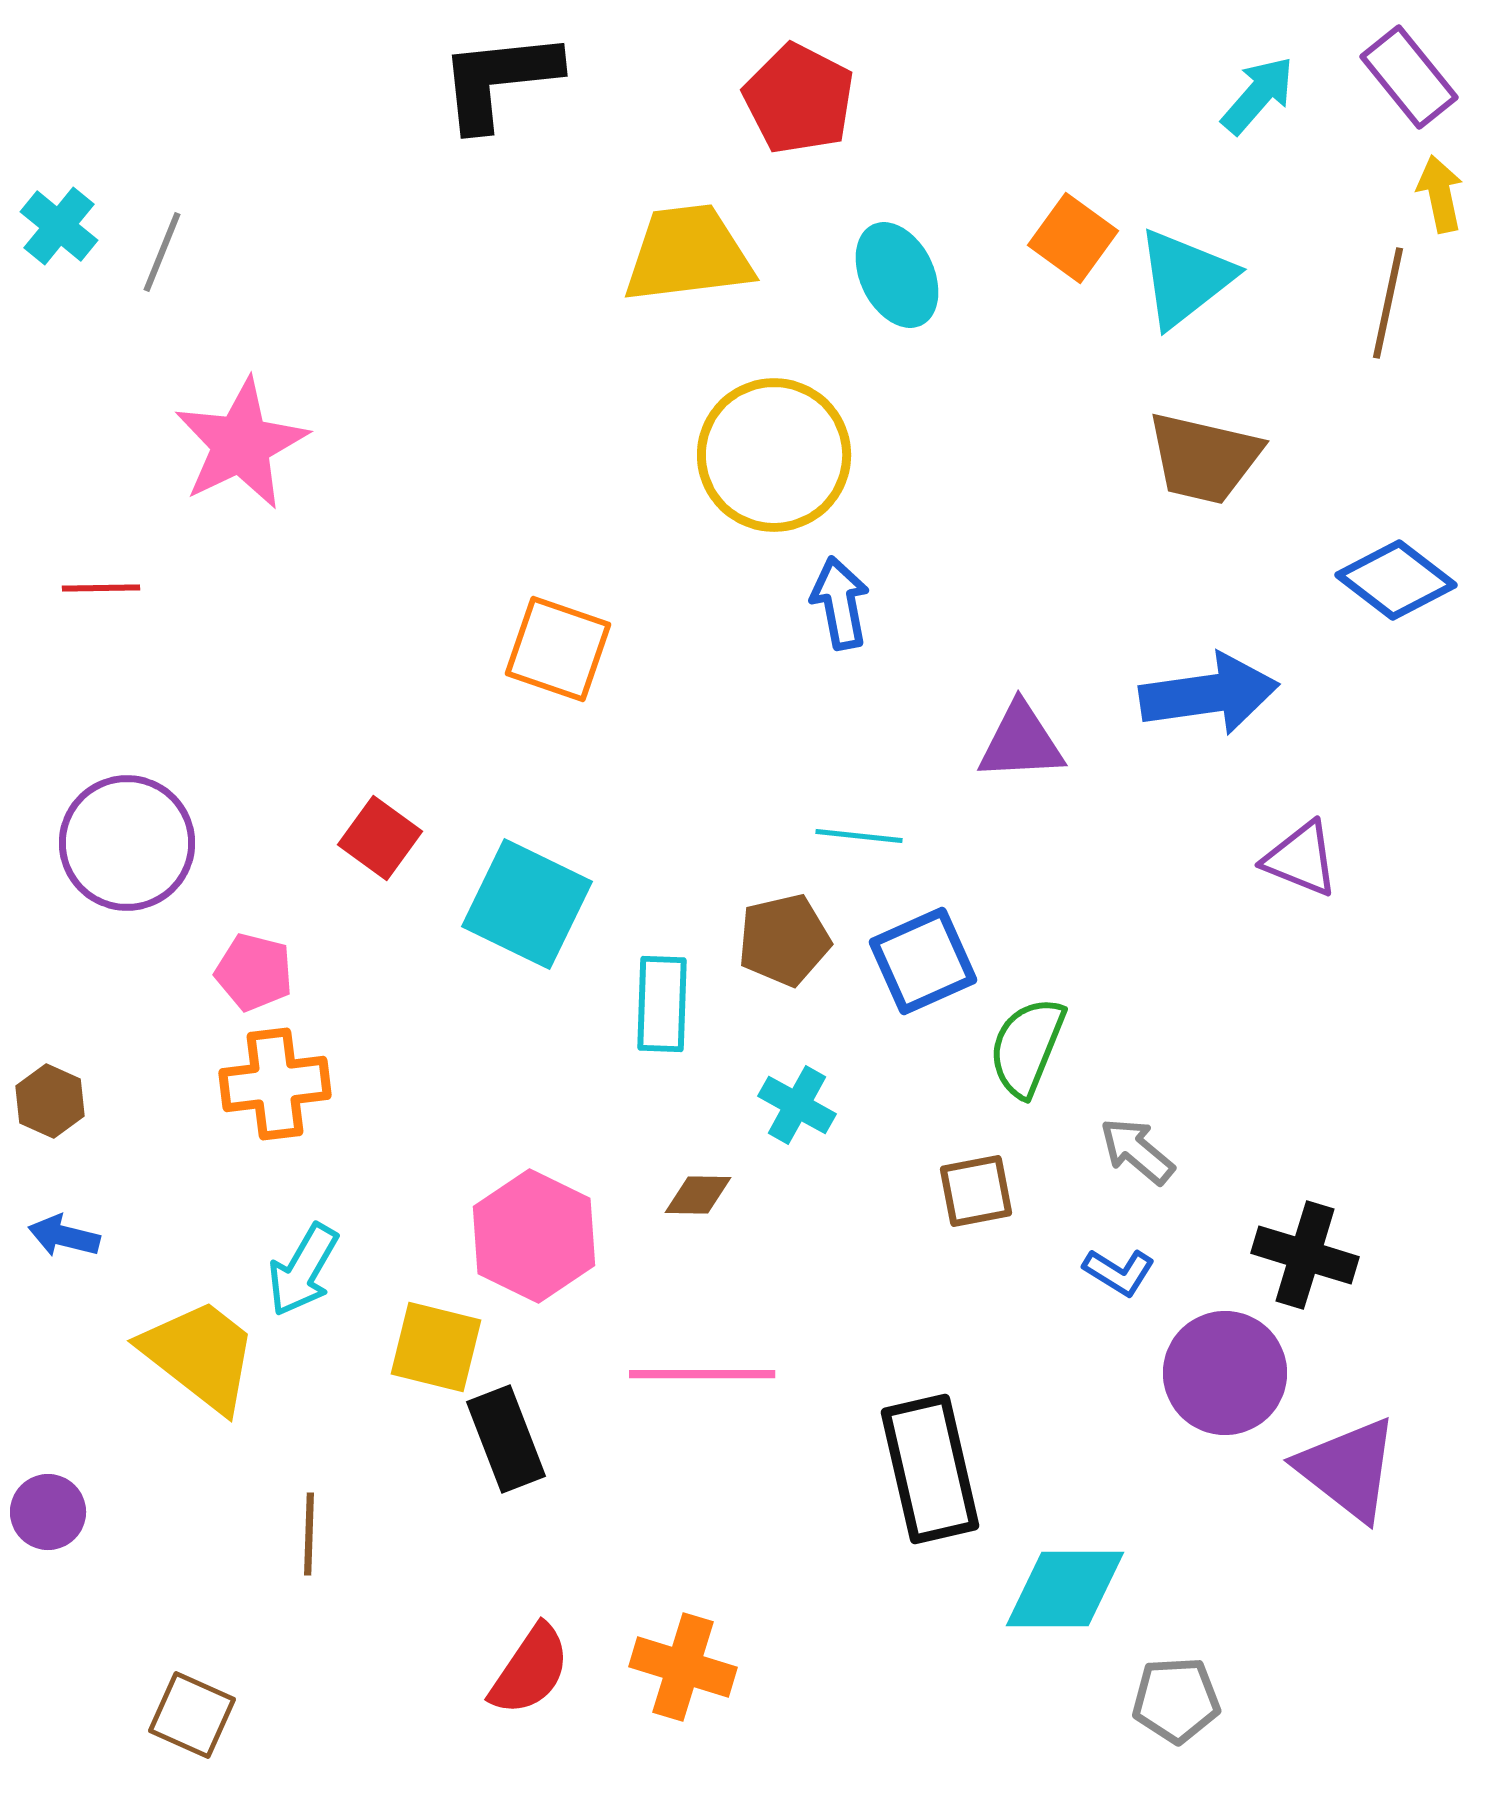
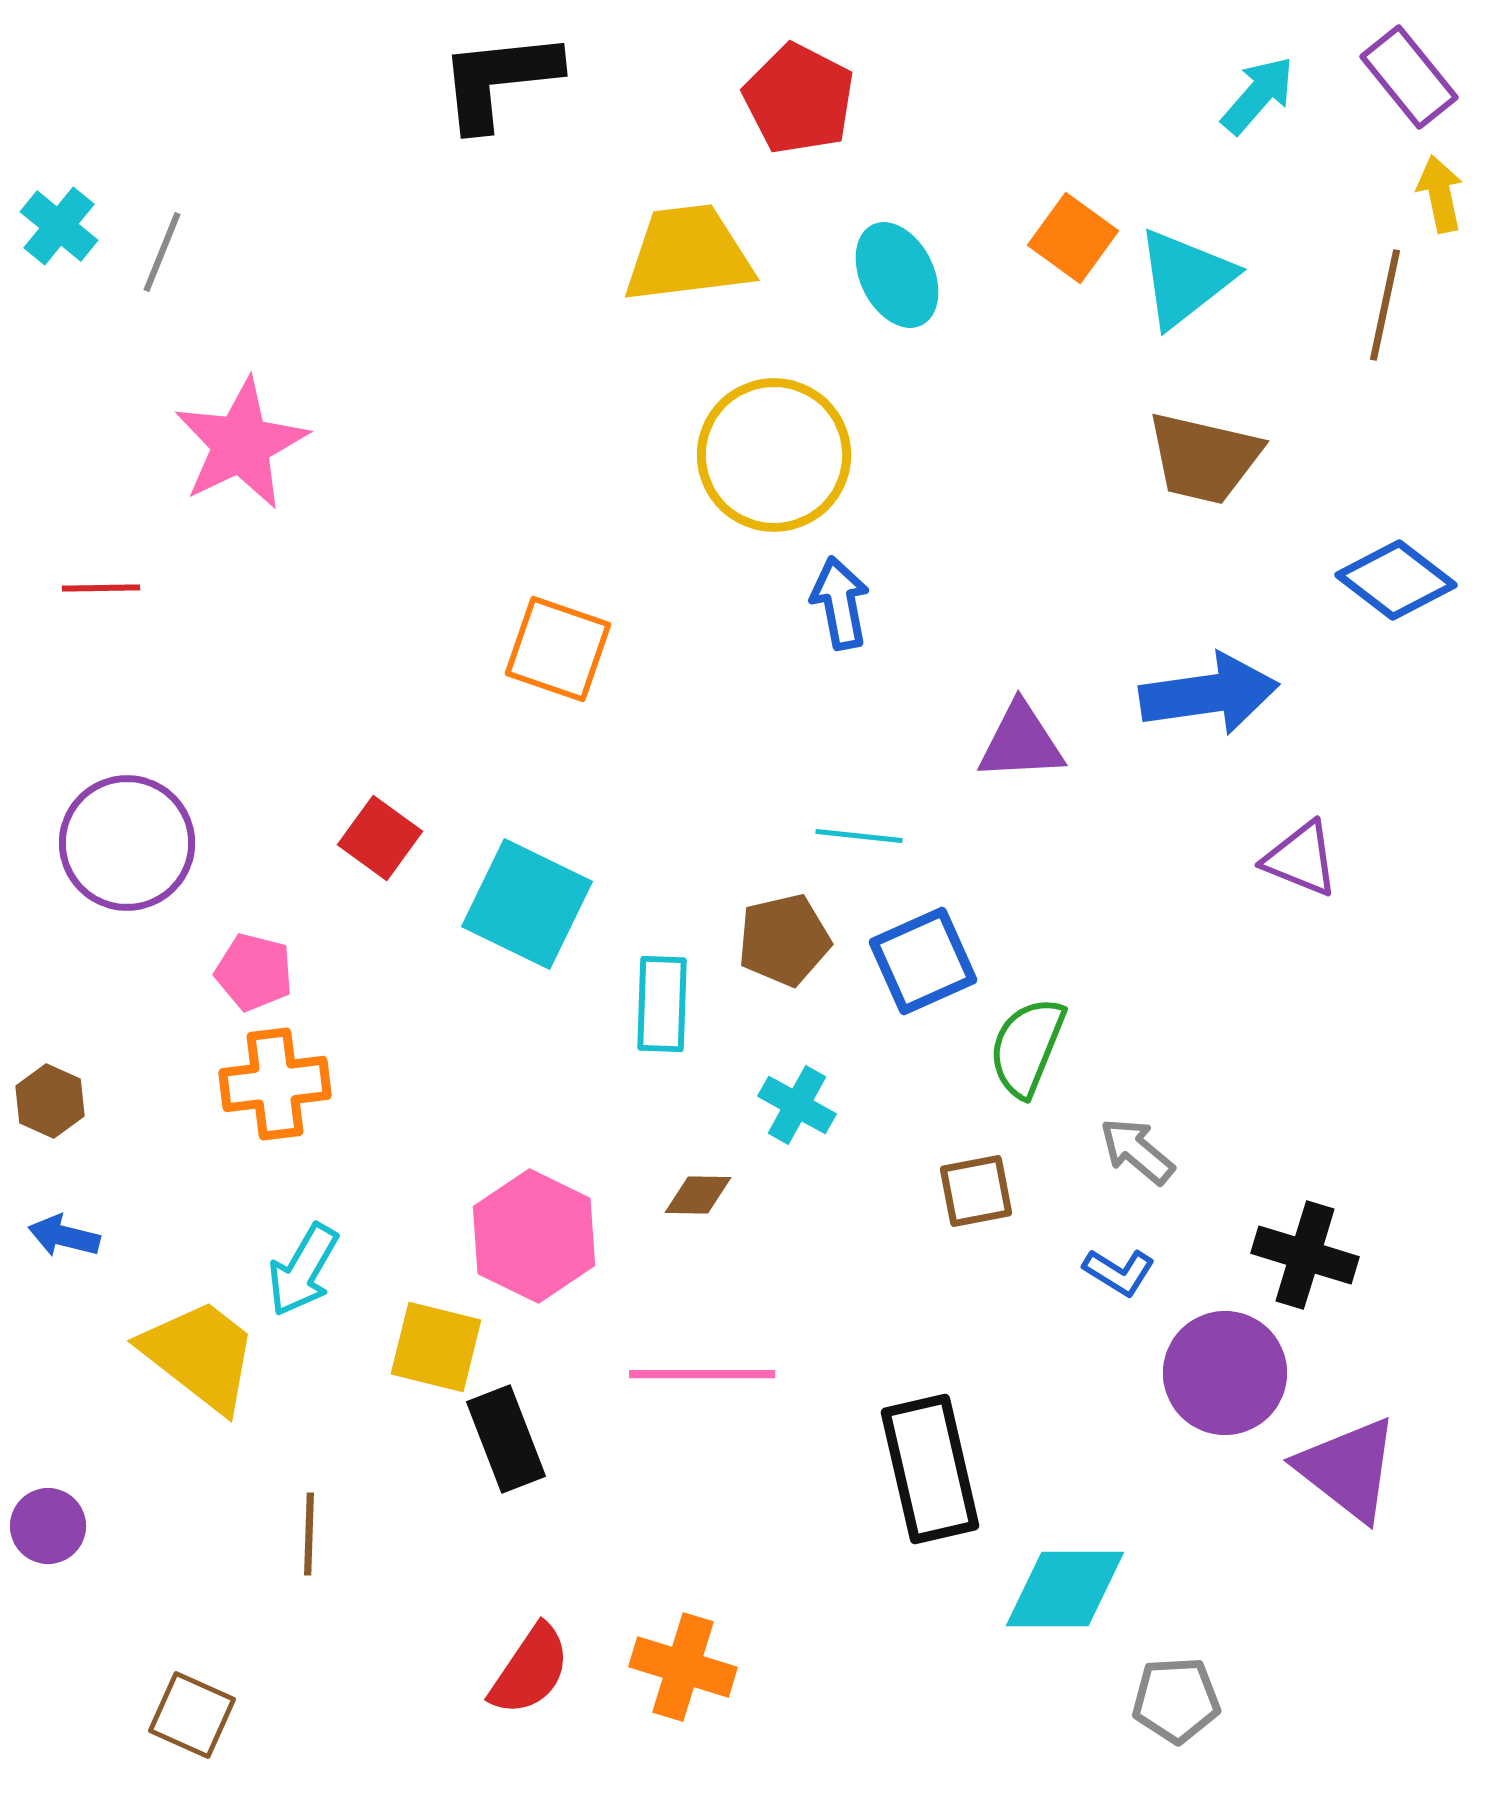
brown line at (1388, 303): moved 3 px left, 2 px down
purple circle at (48, 1512): moved 14 px down
